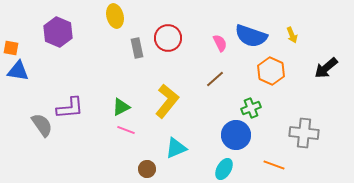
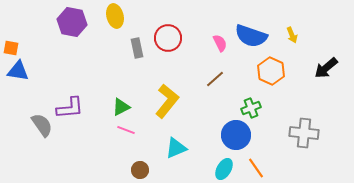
purple hexagon: moved 14 px right, 10 px up; rotated 12 degrees counterclockwise
orange line: moved 18 px left, 3 px down; rotated 35 degrees clockwise
brown circle: moved 7 px left, 1 px down
